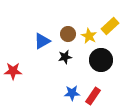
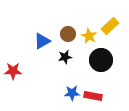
red rectangle: rotated 66 degrees clockwise
